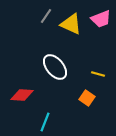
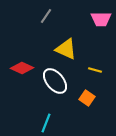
pink trapezoid: rotated 20 degrees clockwise
yellow triangle: moved 5 px left, 25 px down
white ellipse: moved 14 px down
yellow line: moved 3 px left, 4 px up
red diamond: moved 27 px up; rotated 20 degrees clockwise
cyan line: moved 1 px right, 1 px down
